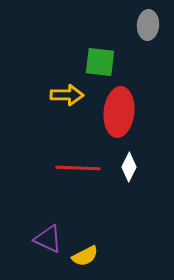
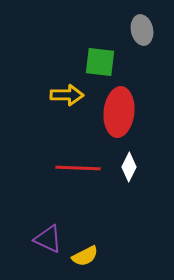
gray ellipse: moved 6 px left, 5 px down; rotated 16 degrees counterclockwise
